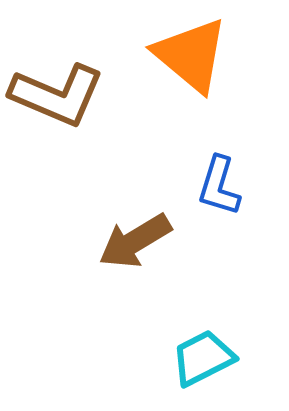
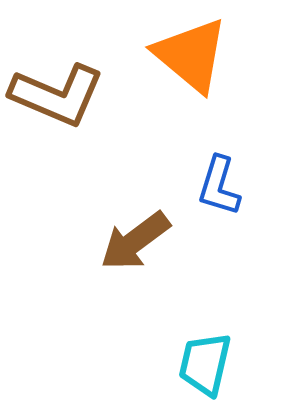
brown arrow: rotated 6 degrees counterclockwise
cyan trapezoid: moved 2 px right, 6 px down; rotated 50 degrees counterclockwise
